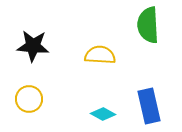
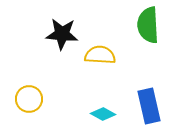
black star: moved 29 px right, 12 px up
